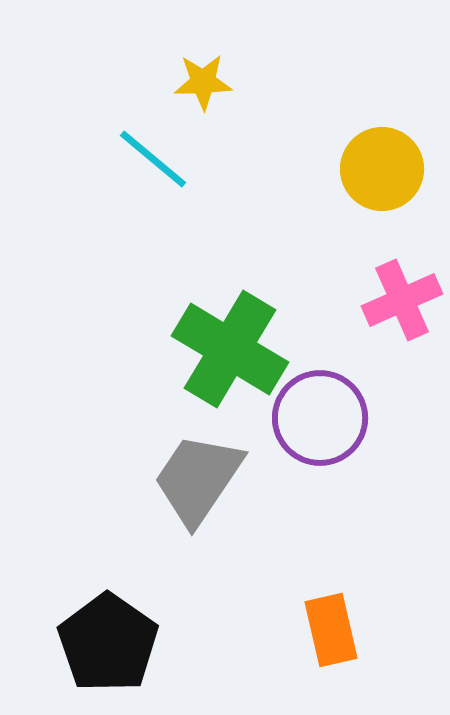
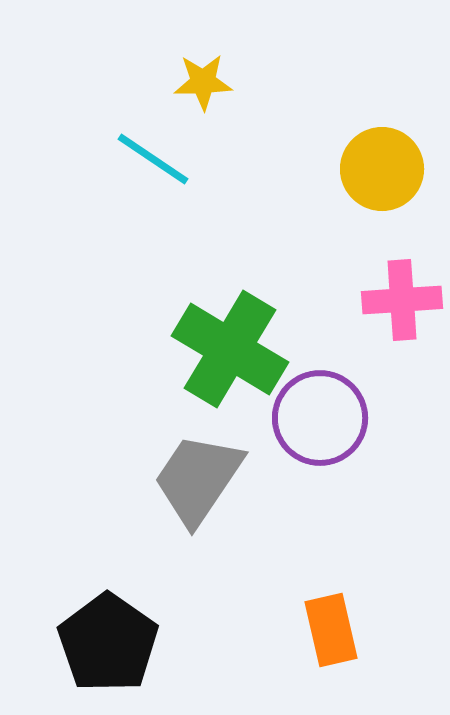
cyan line: rotated 6 degrees counterclockwise
pink cross: rotated 20 degrees clockwise
